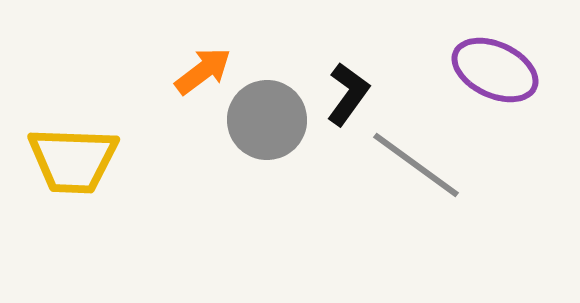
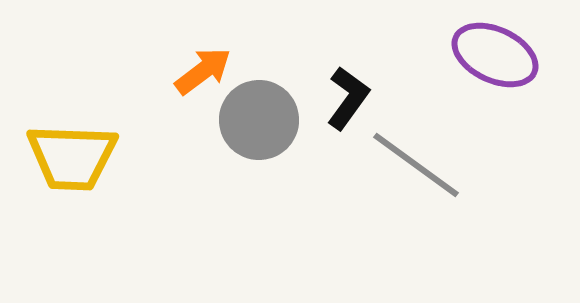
purple ellipse: moved 15 px up
black L-shape: moved 4 px down
gray circle: moved 8 px left
yellow trapezoid: moved 1 px left, 3 px up
